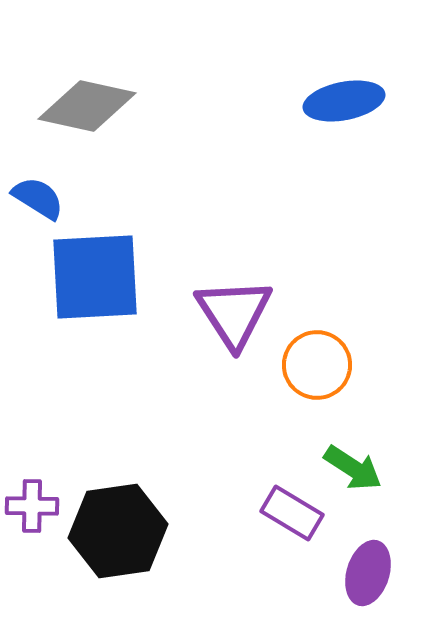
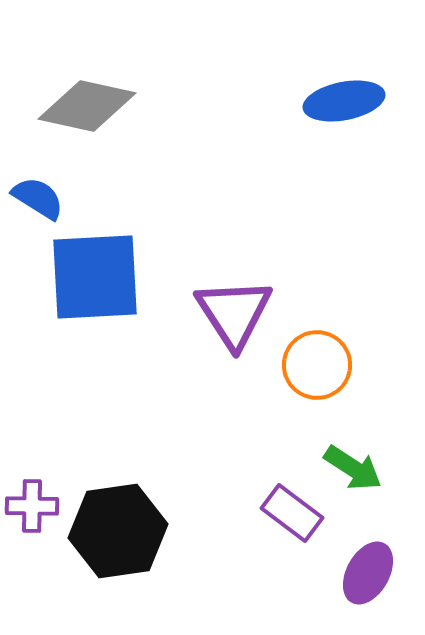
purple rectangle: rotated 6 degrees clockwise
purple ellipse: rotated 12 degrees clockwise
